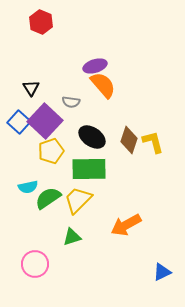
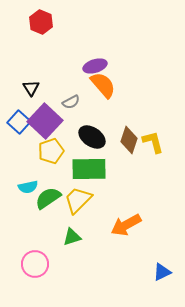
gray semicircle: rotated 36 degrees counterclockwise
